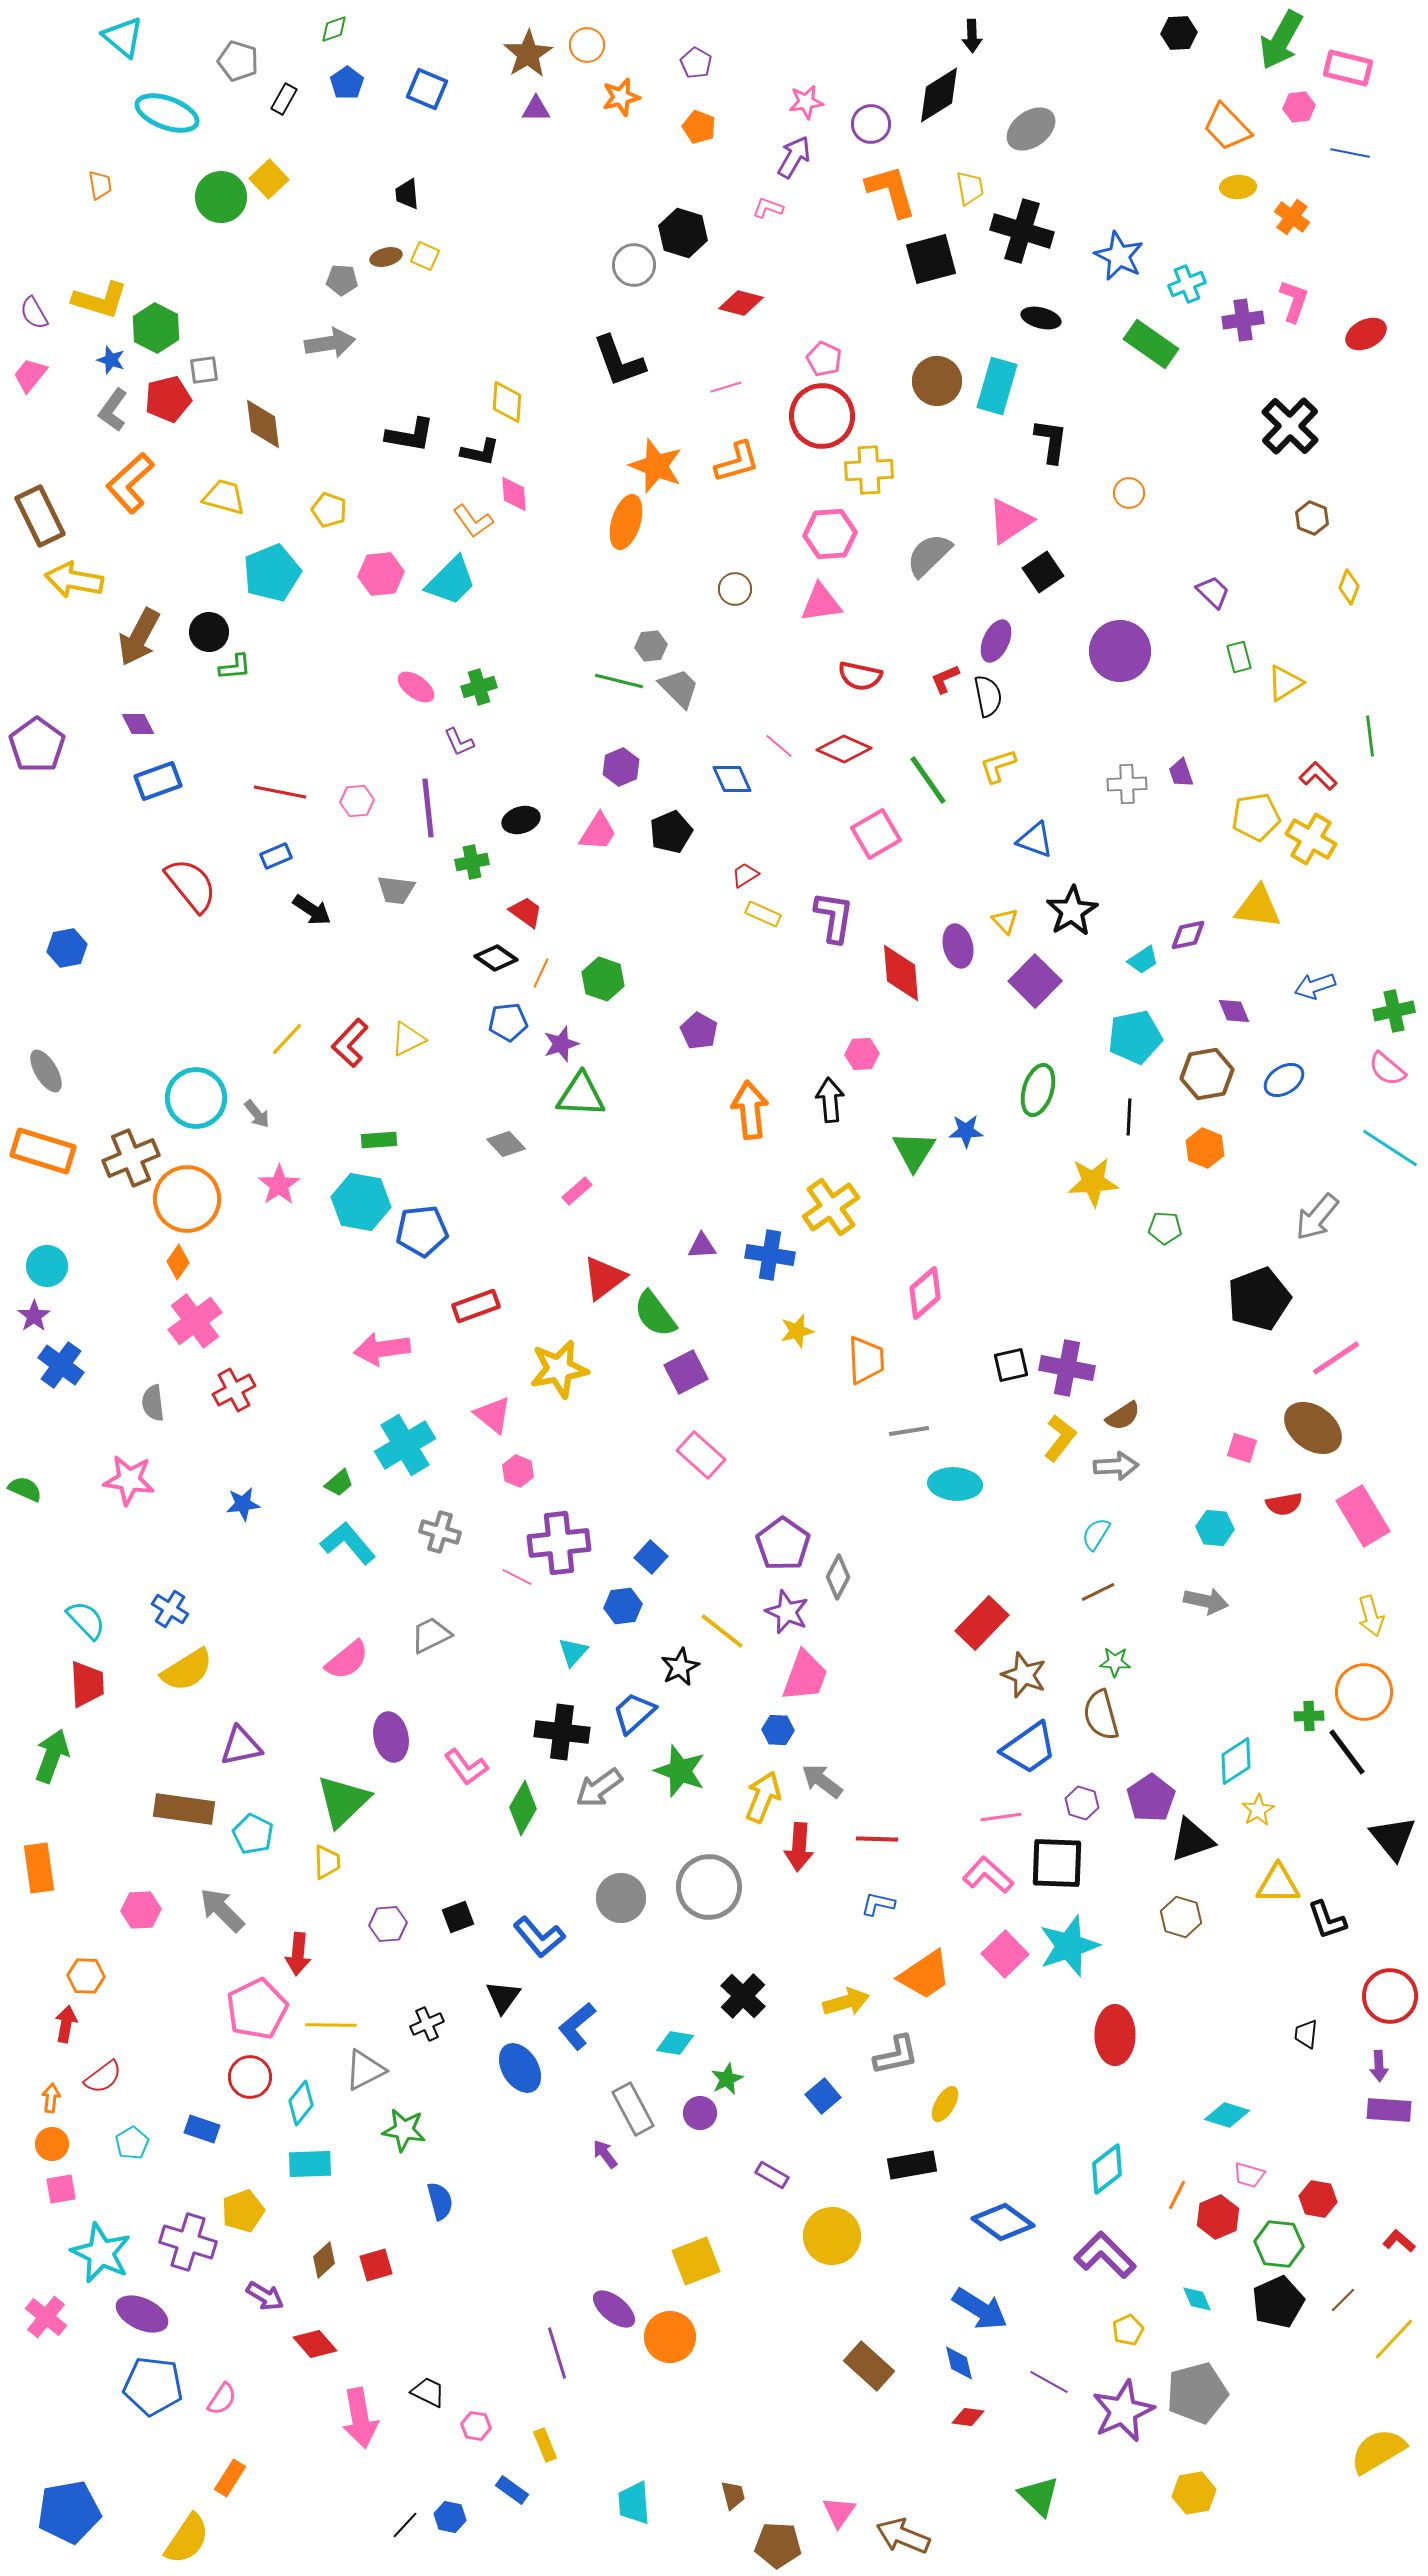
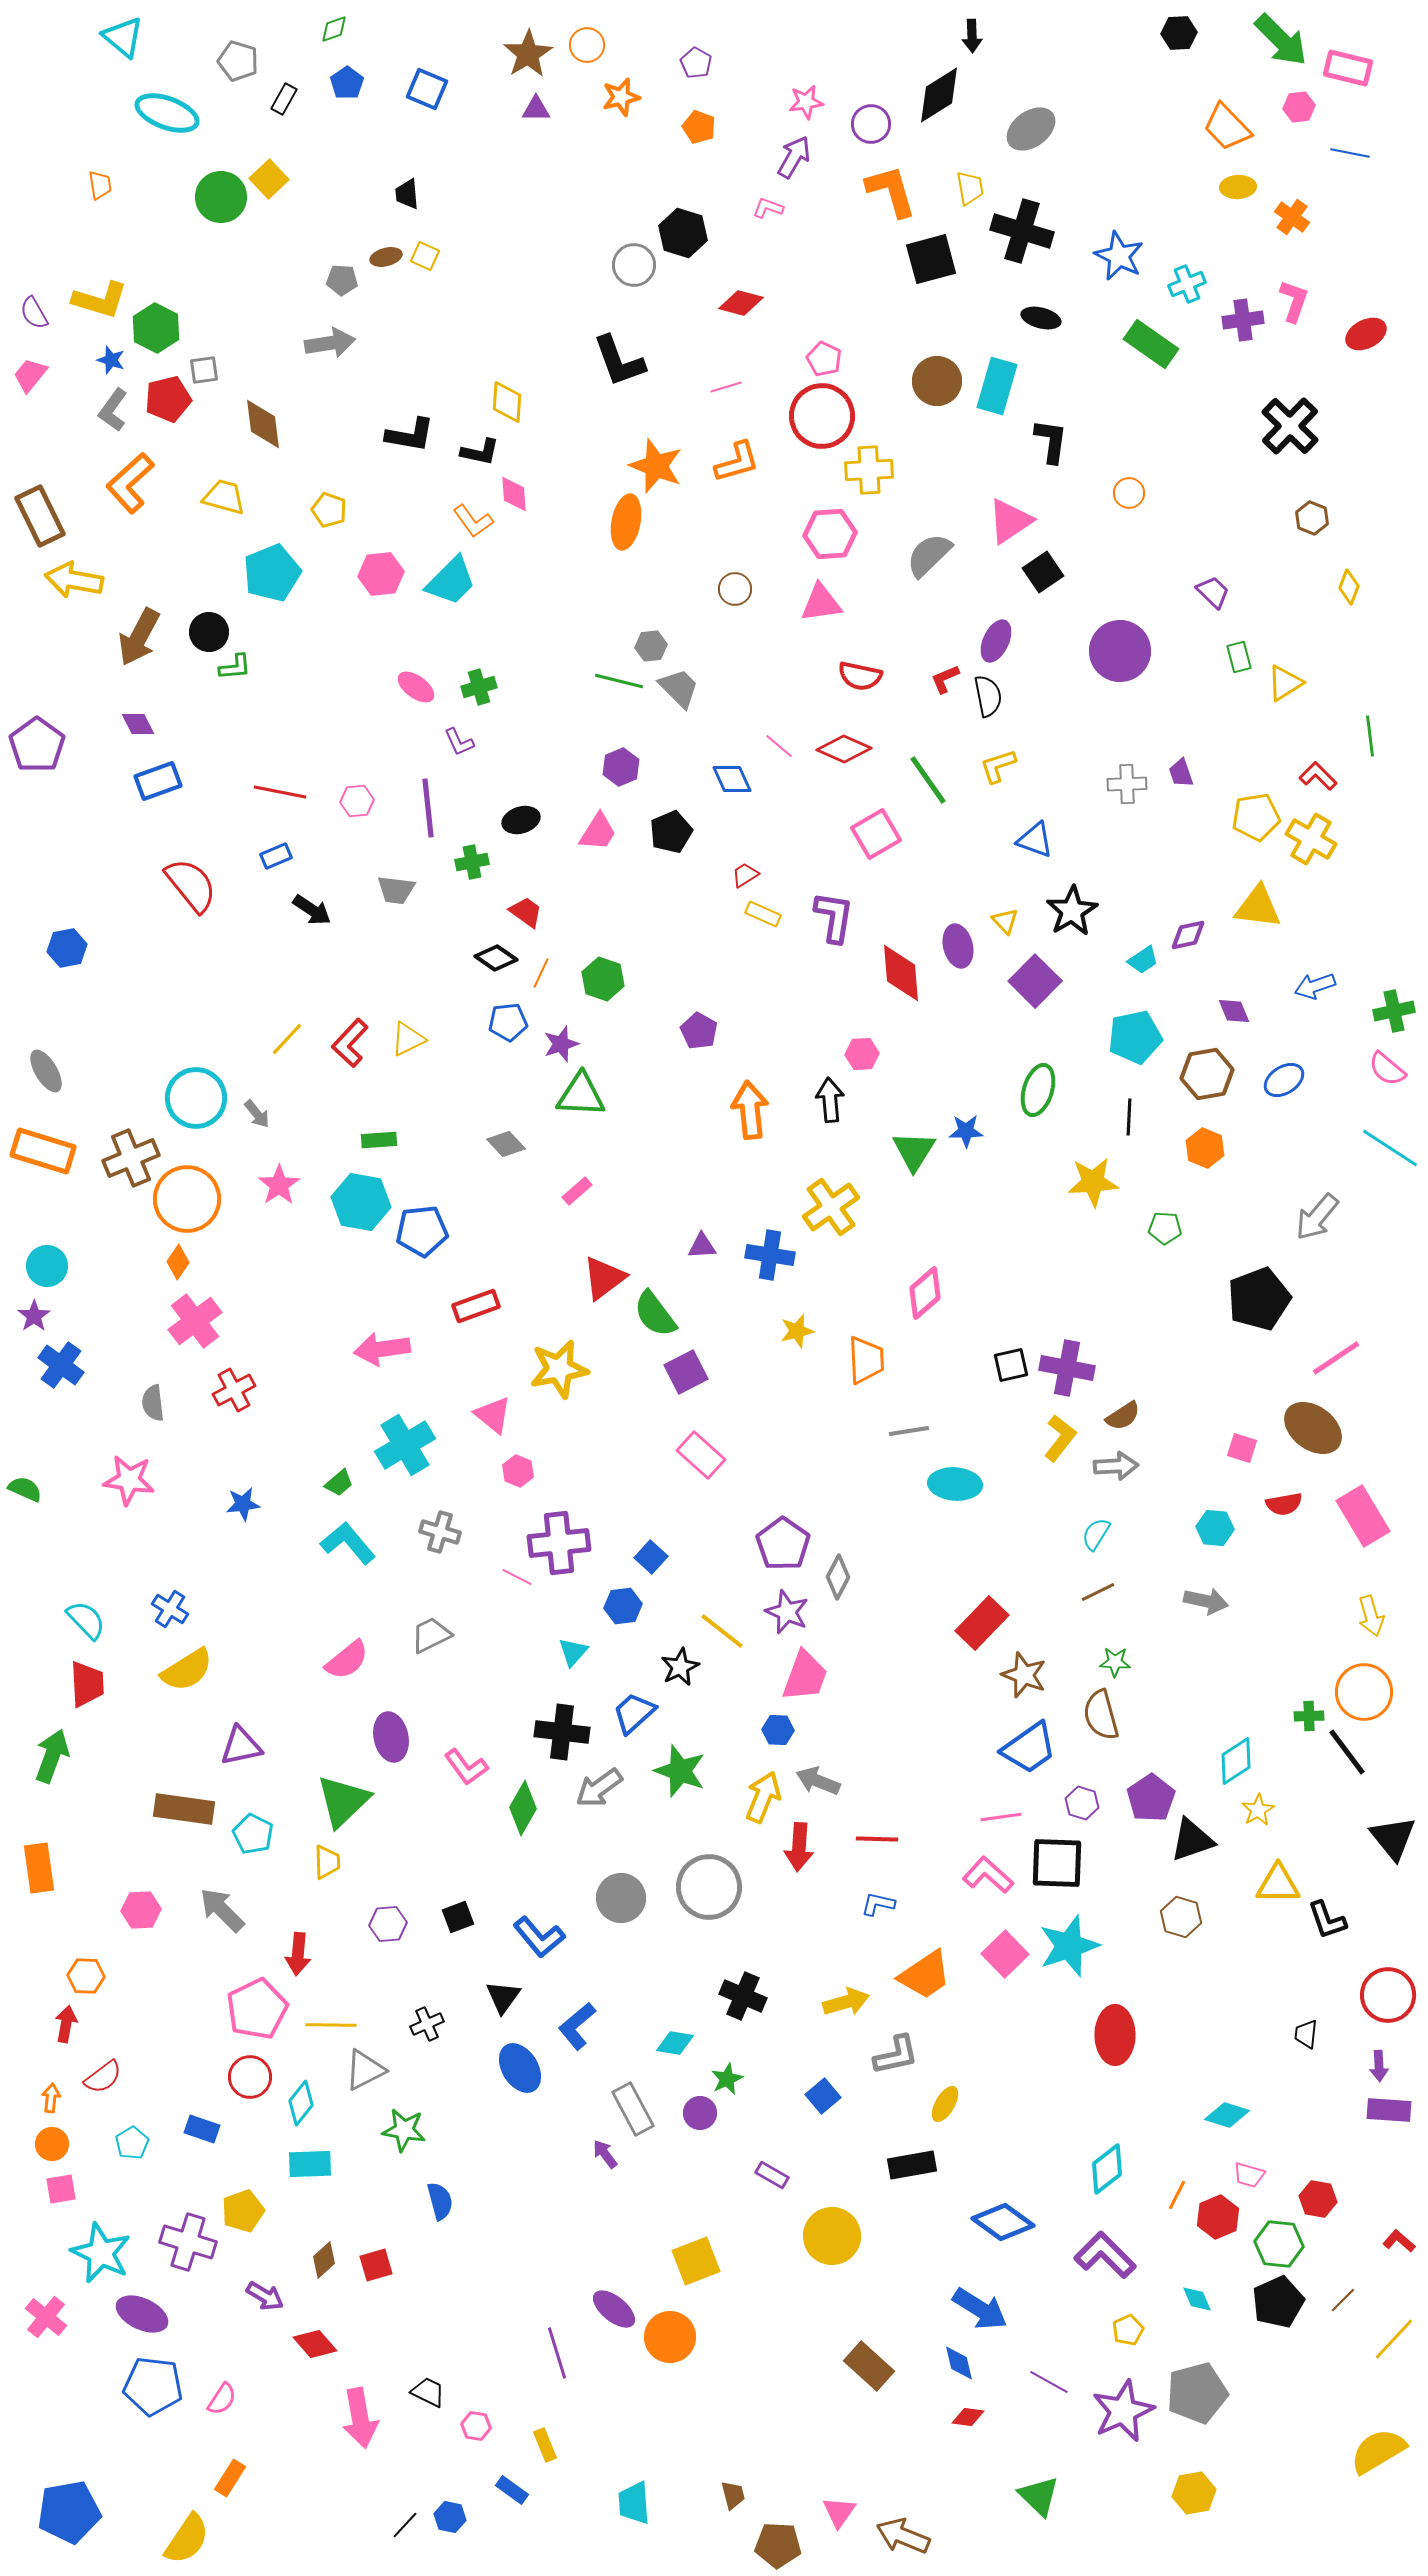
green arrow at (1281, 40): rotated 74 degrees counterclockwise
orange ellipse at (626, 522): rotated 6 degrees counterclockwise
gray arrow at (822, 1781): moved 4 px left; rotated 15 degrees counterclockwise
black cross at (743, 1996): rotated 21 degrees counterclockwise
red circle at (1390, 1996): moved 2 px left, 1 px up
